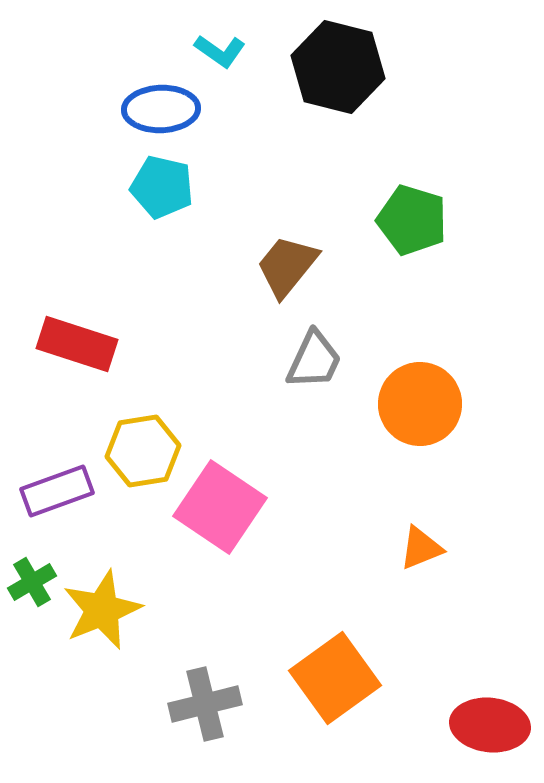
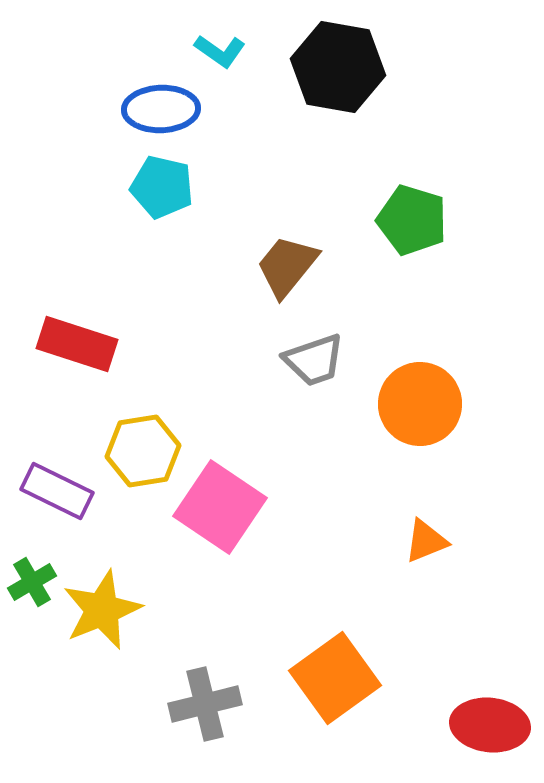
black hexagon: rotated 4 degrees counterclockwise
gray trapezoid: rotated 46 degrees clockwise
purple rectangle: rotated 46 degrees clockwise
orange triangle: moved 5 px right, 7 px up
